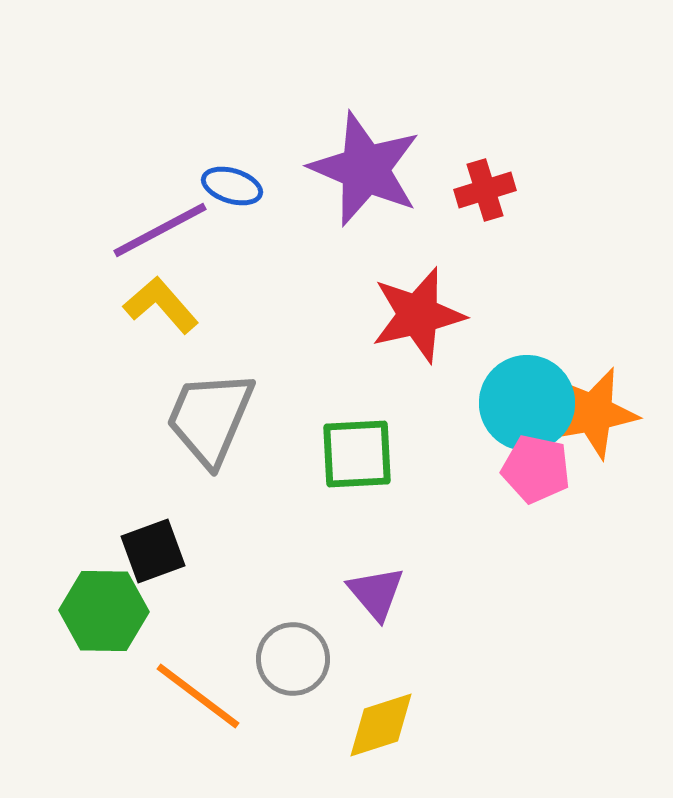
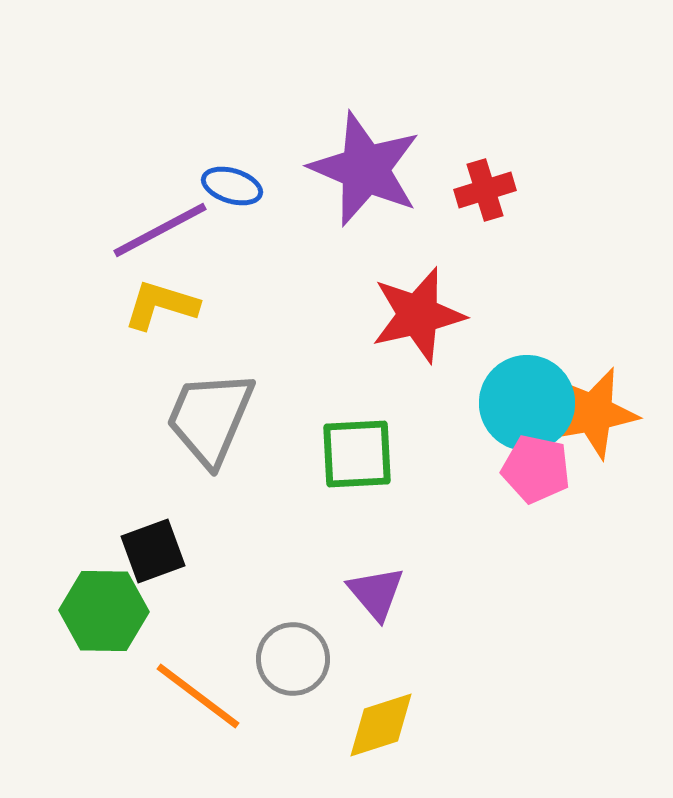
yellow L-shape: rotated 32 degrees counterclockwise
